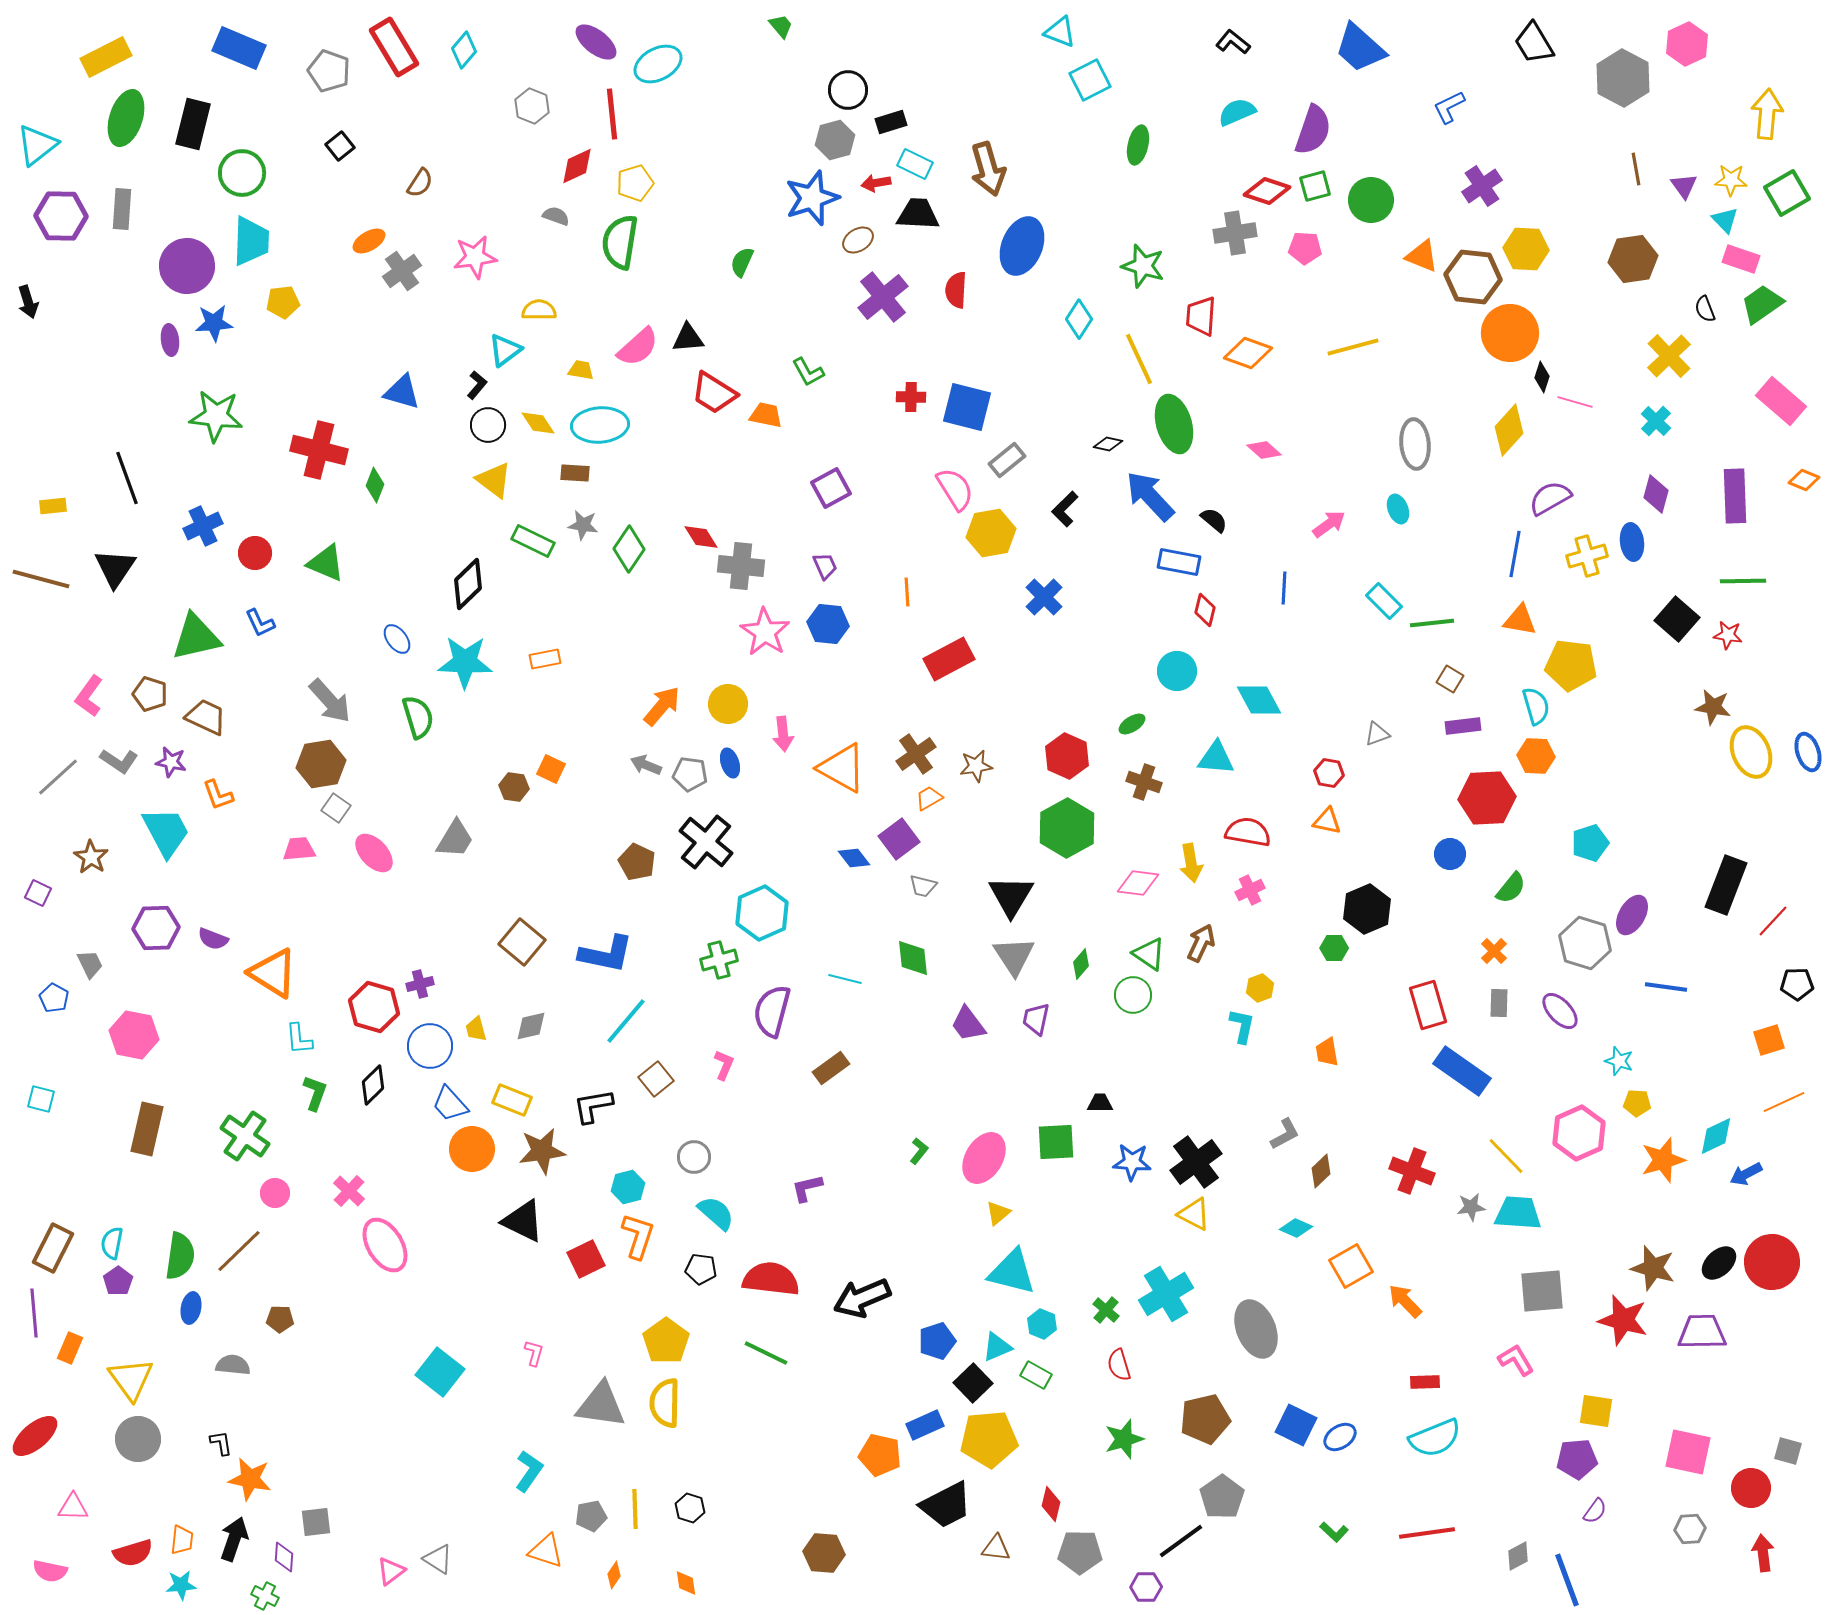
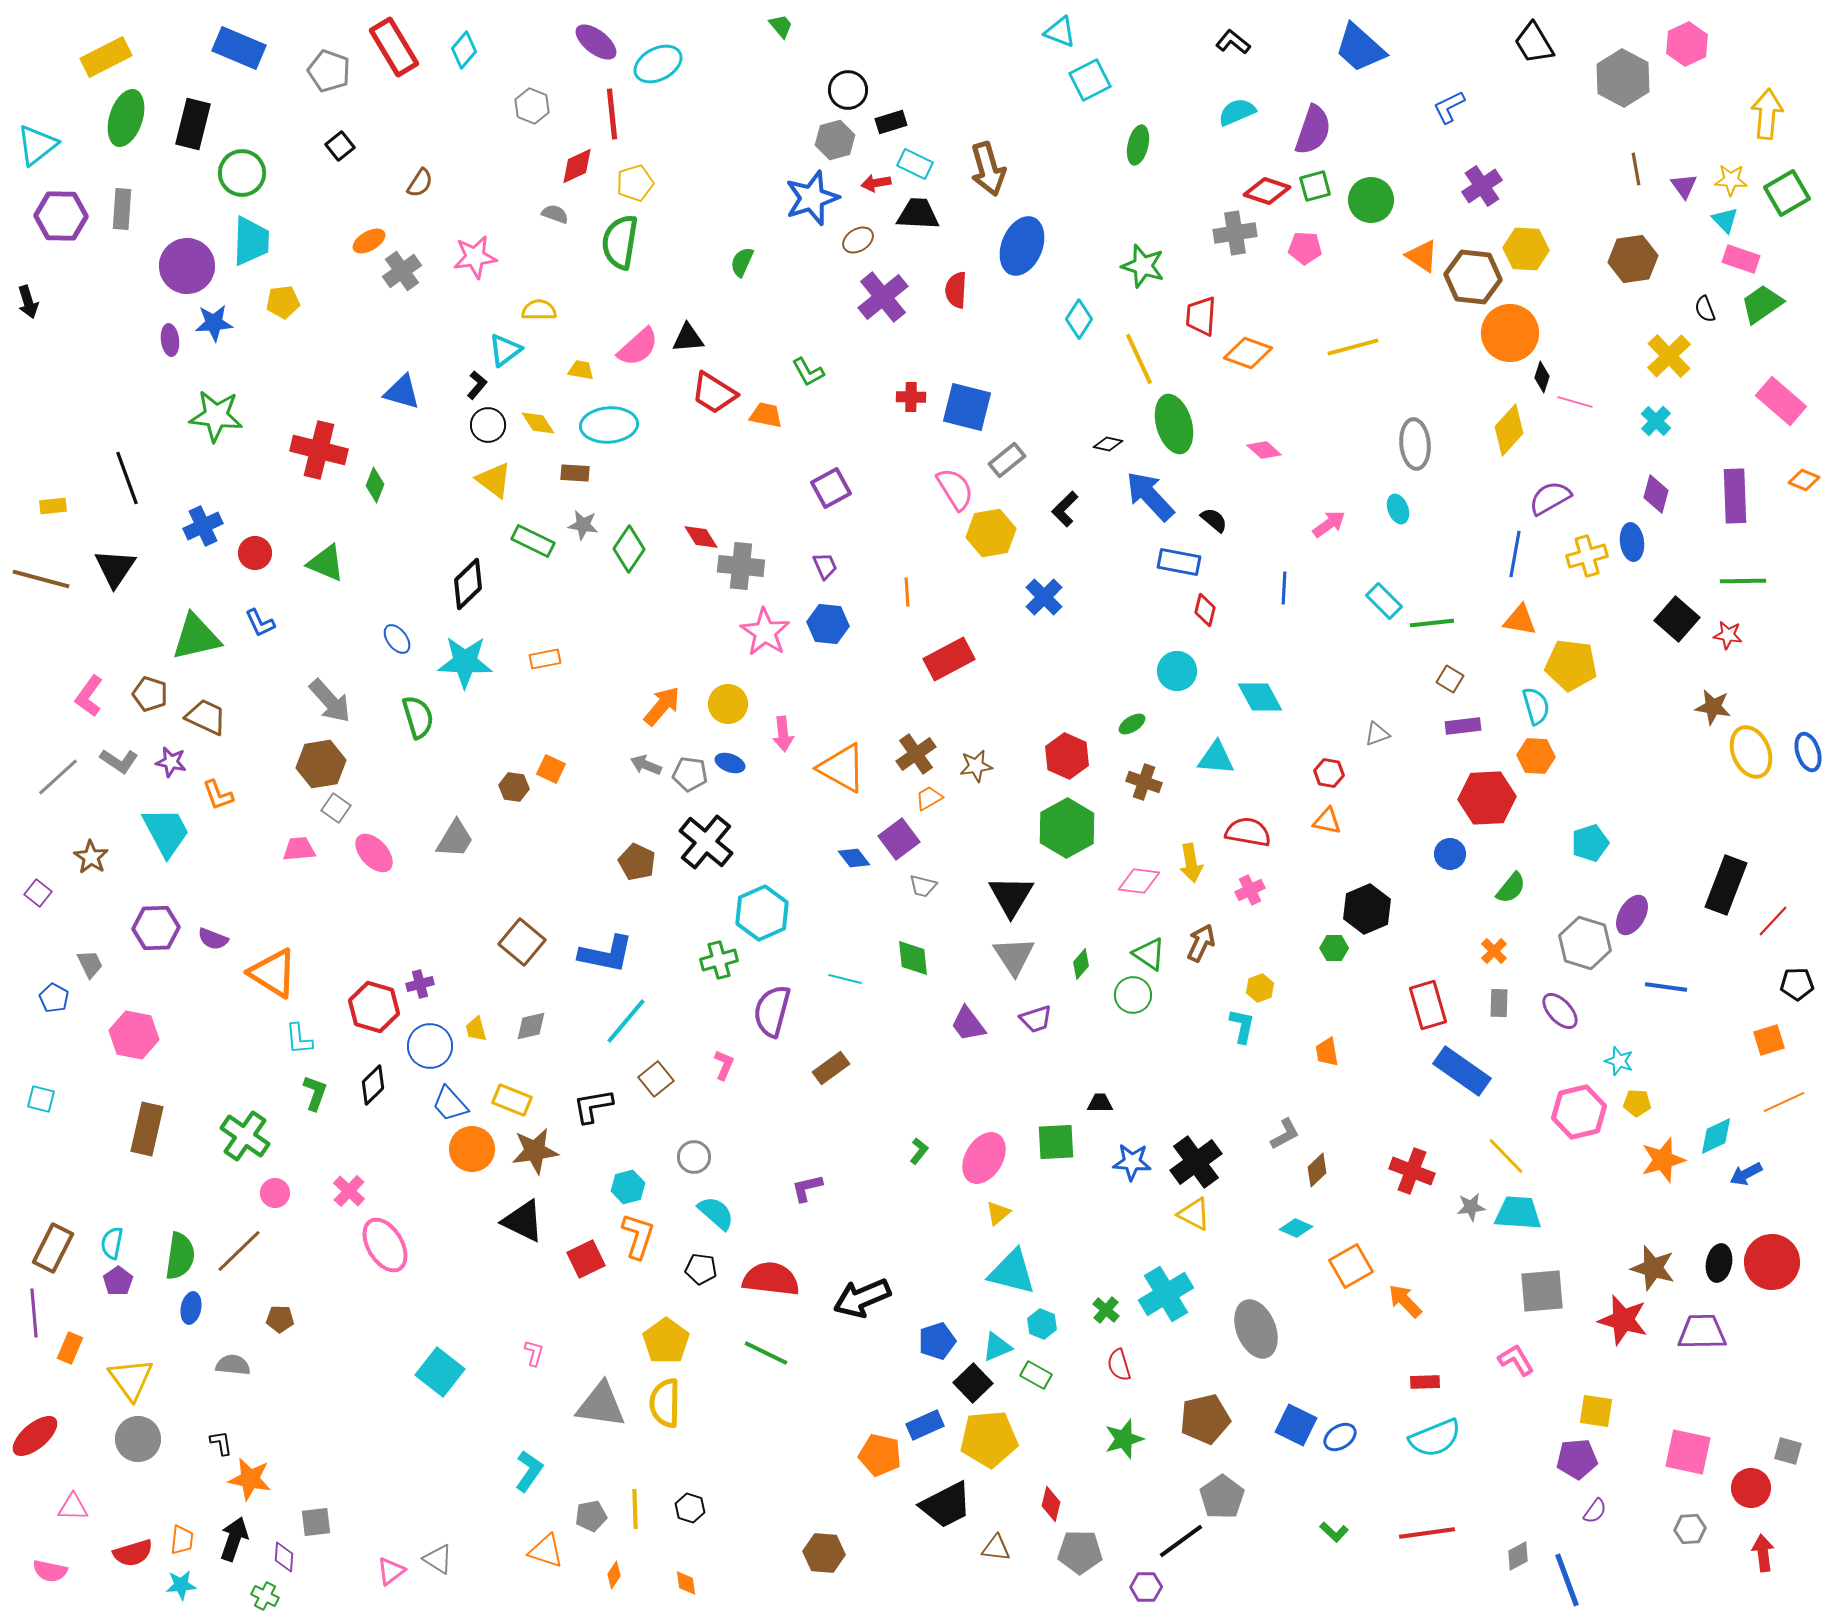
gray semicircle at (556, 216): moved 1 px left, 2 px up
orange triangle at (1422, 256): rotated 12 degrees clockwise
cyan ellipse at (600, 425): moved 9 px right
cyan diamond at (1259, 700): moved 1 px right, 3 px up
blue ellipse at (730, 763): rotated 52 degrees counterclockwise
pink diamond at (1138, 883): moved 1 px right, 2 px up
purple square at (38, 893): rotated 12 degrees clockwise
purple trapezoid at (1036, 1019): rotated 120 degrees counterclockwise
pink hexagon at (1579, 1133): moved 21 px up; rotated 10 degrees clockwise
brown star at (542, 1151): moved 7 px left
brown diamond at (1321, 1171): moved 4 px left, 1 px up
black ellipse at (1719, 1263): rotated 36 degrees counterclockwise
